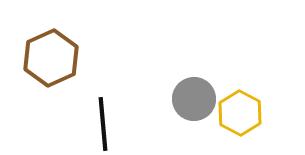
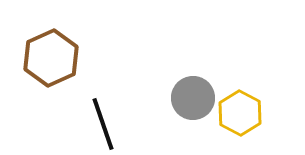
gray circle: moved 1 px left, 1 px up
black line: rotated 14 degrees counterclockwise
